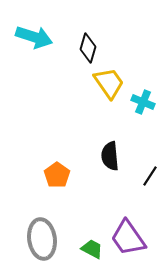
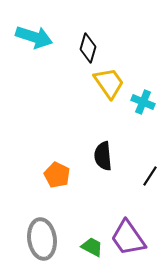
black semicircle: moved 7 px left
orange pentagon: rotated 10 degrees counterclockwise
green trapezoid: moved 2 px up
